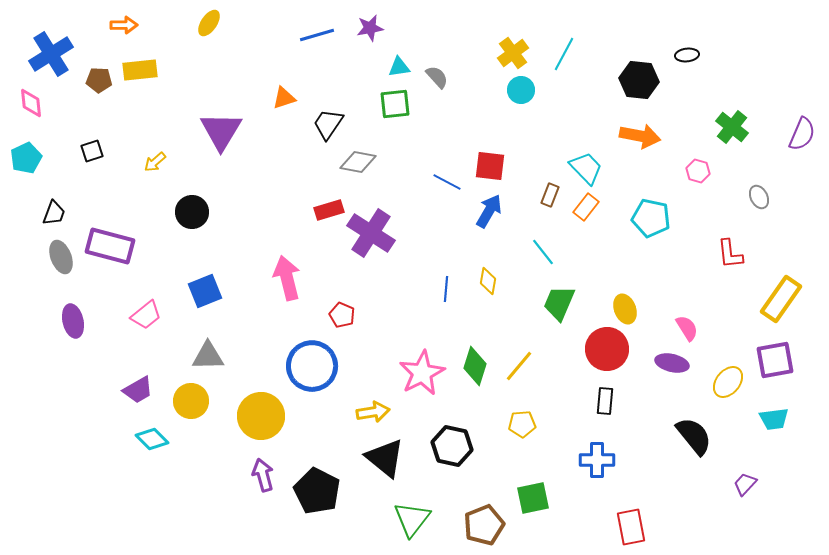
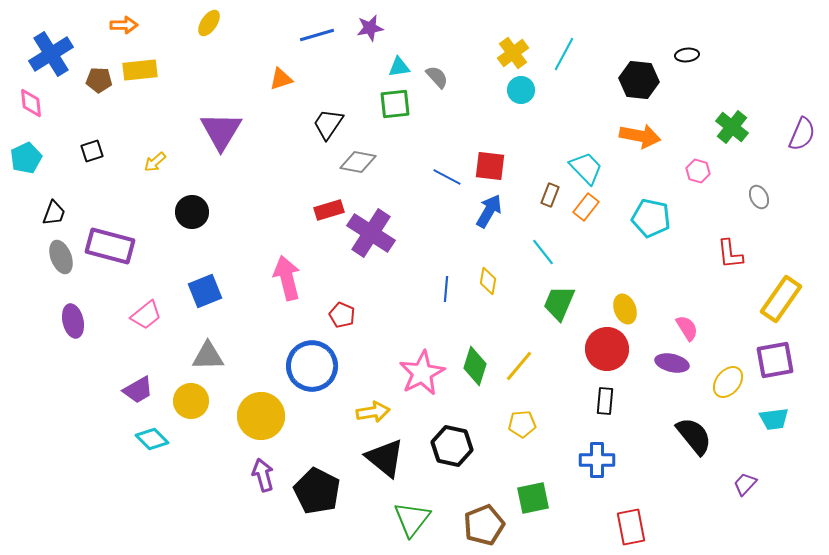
orange triangle at (284, 98): moved 3 px left, 19 px up
blue line at (447, 182): moved 5 px up
